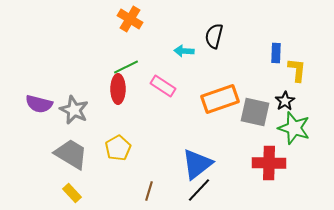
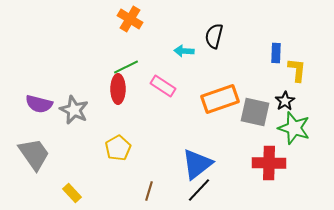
gray trapezoid: moved 37 px left; rotated 24 degrees clockwise
